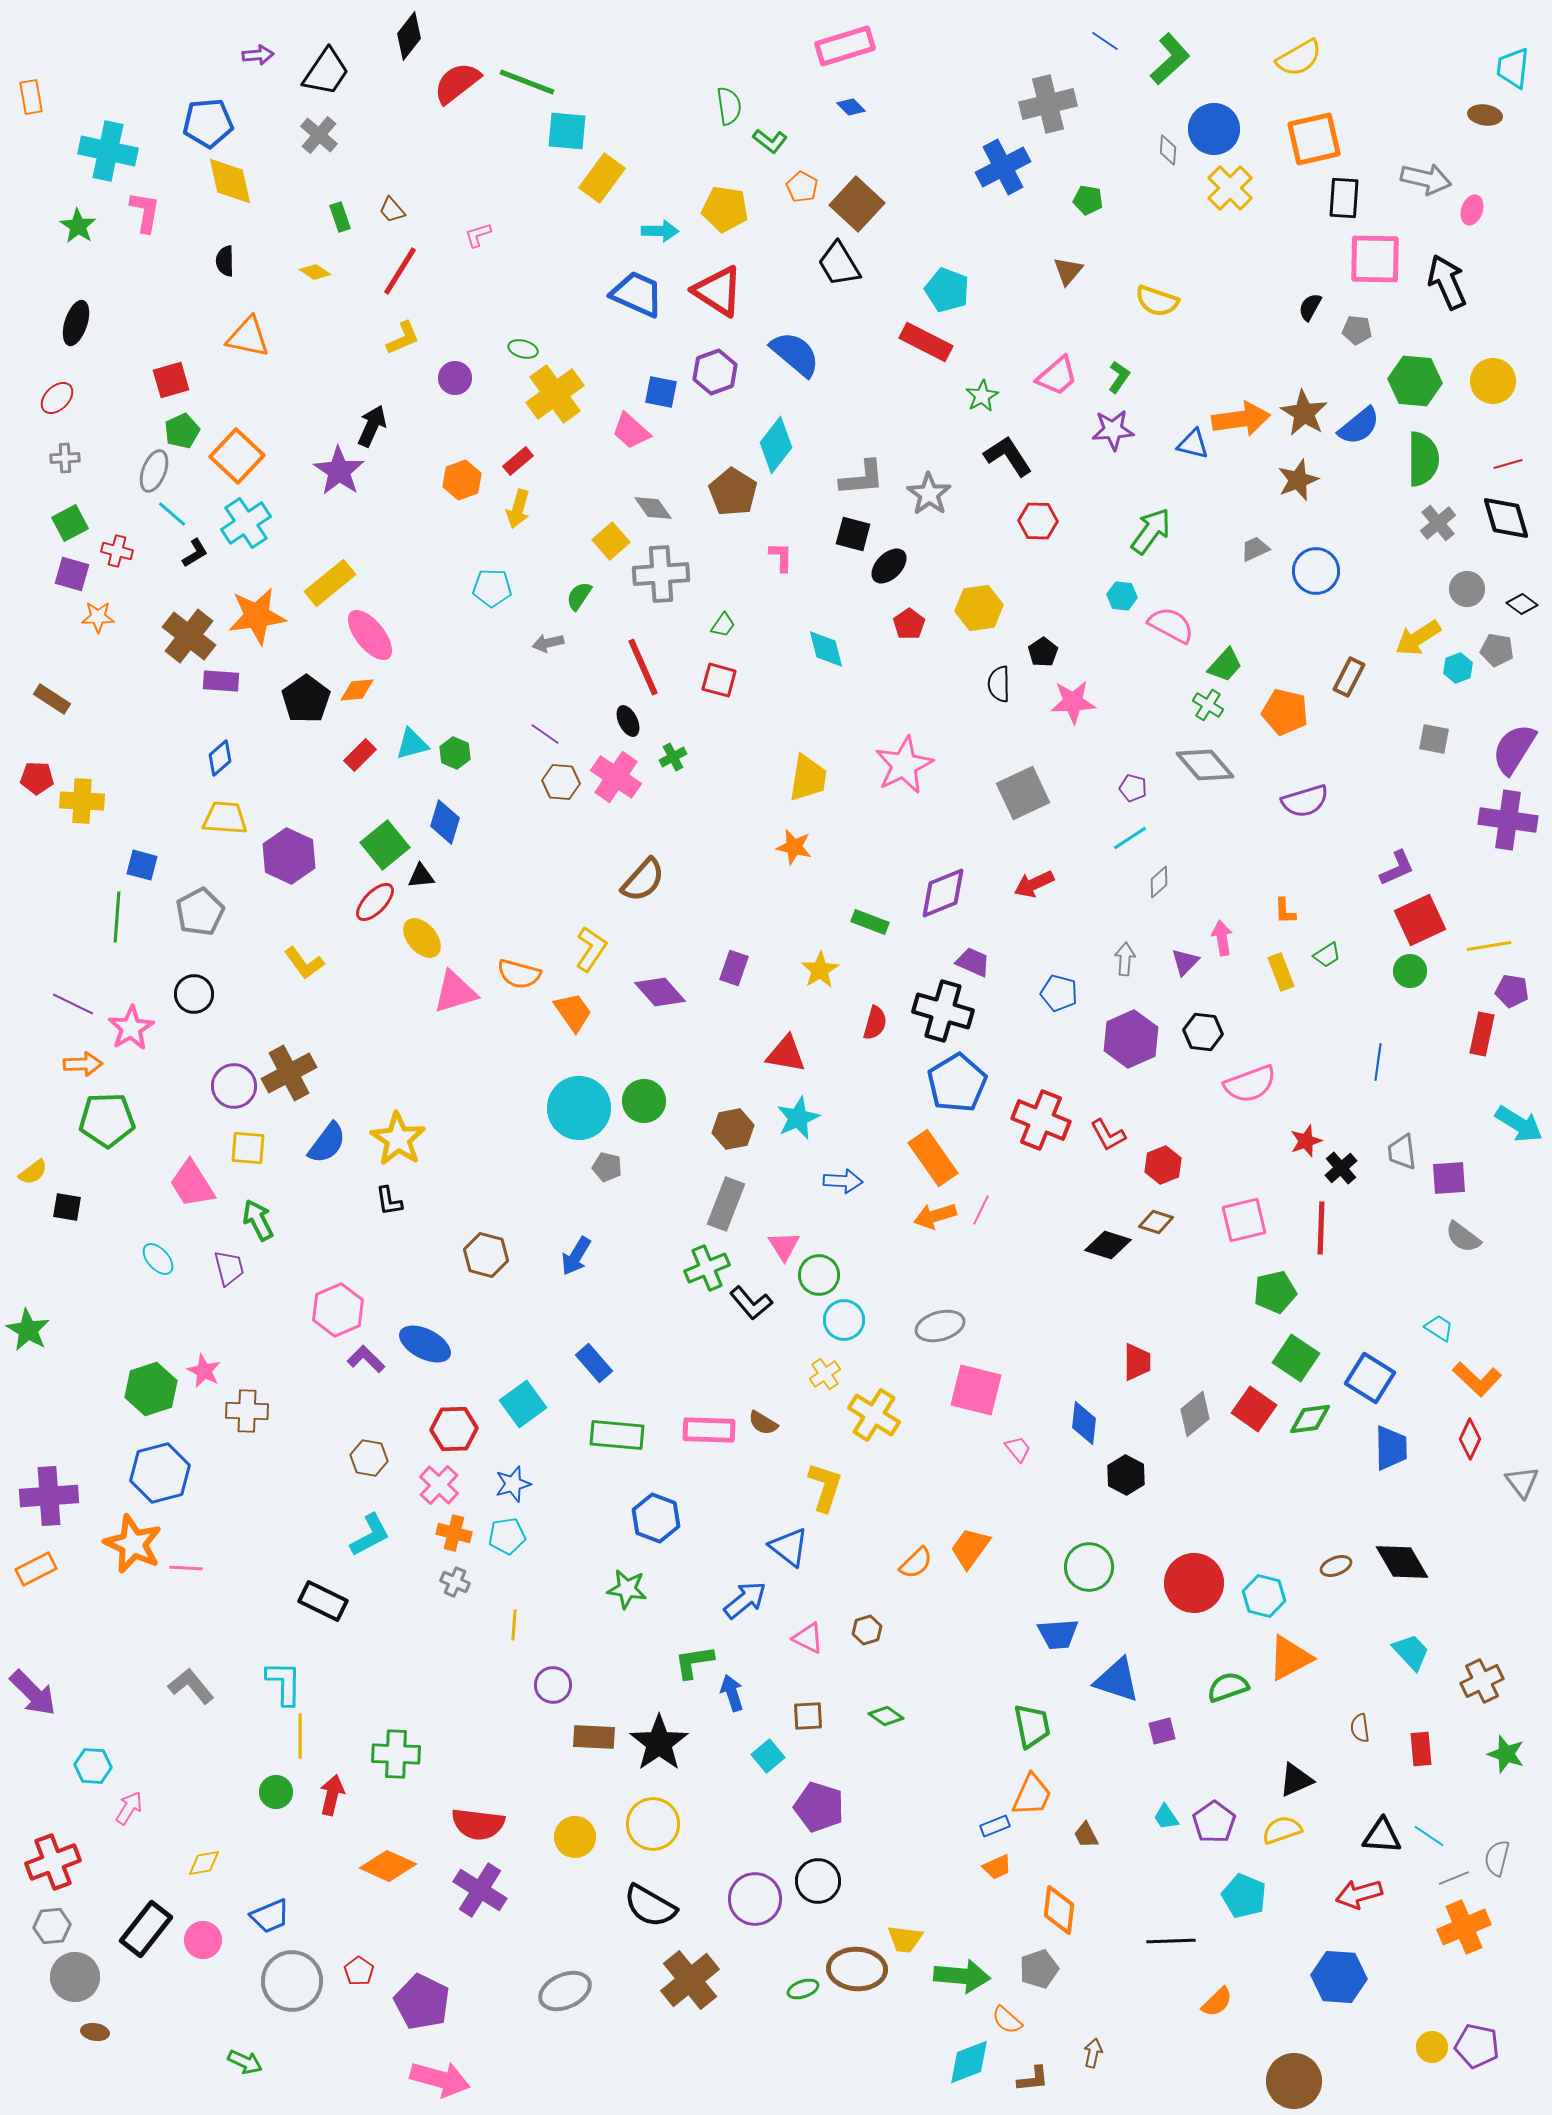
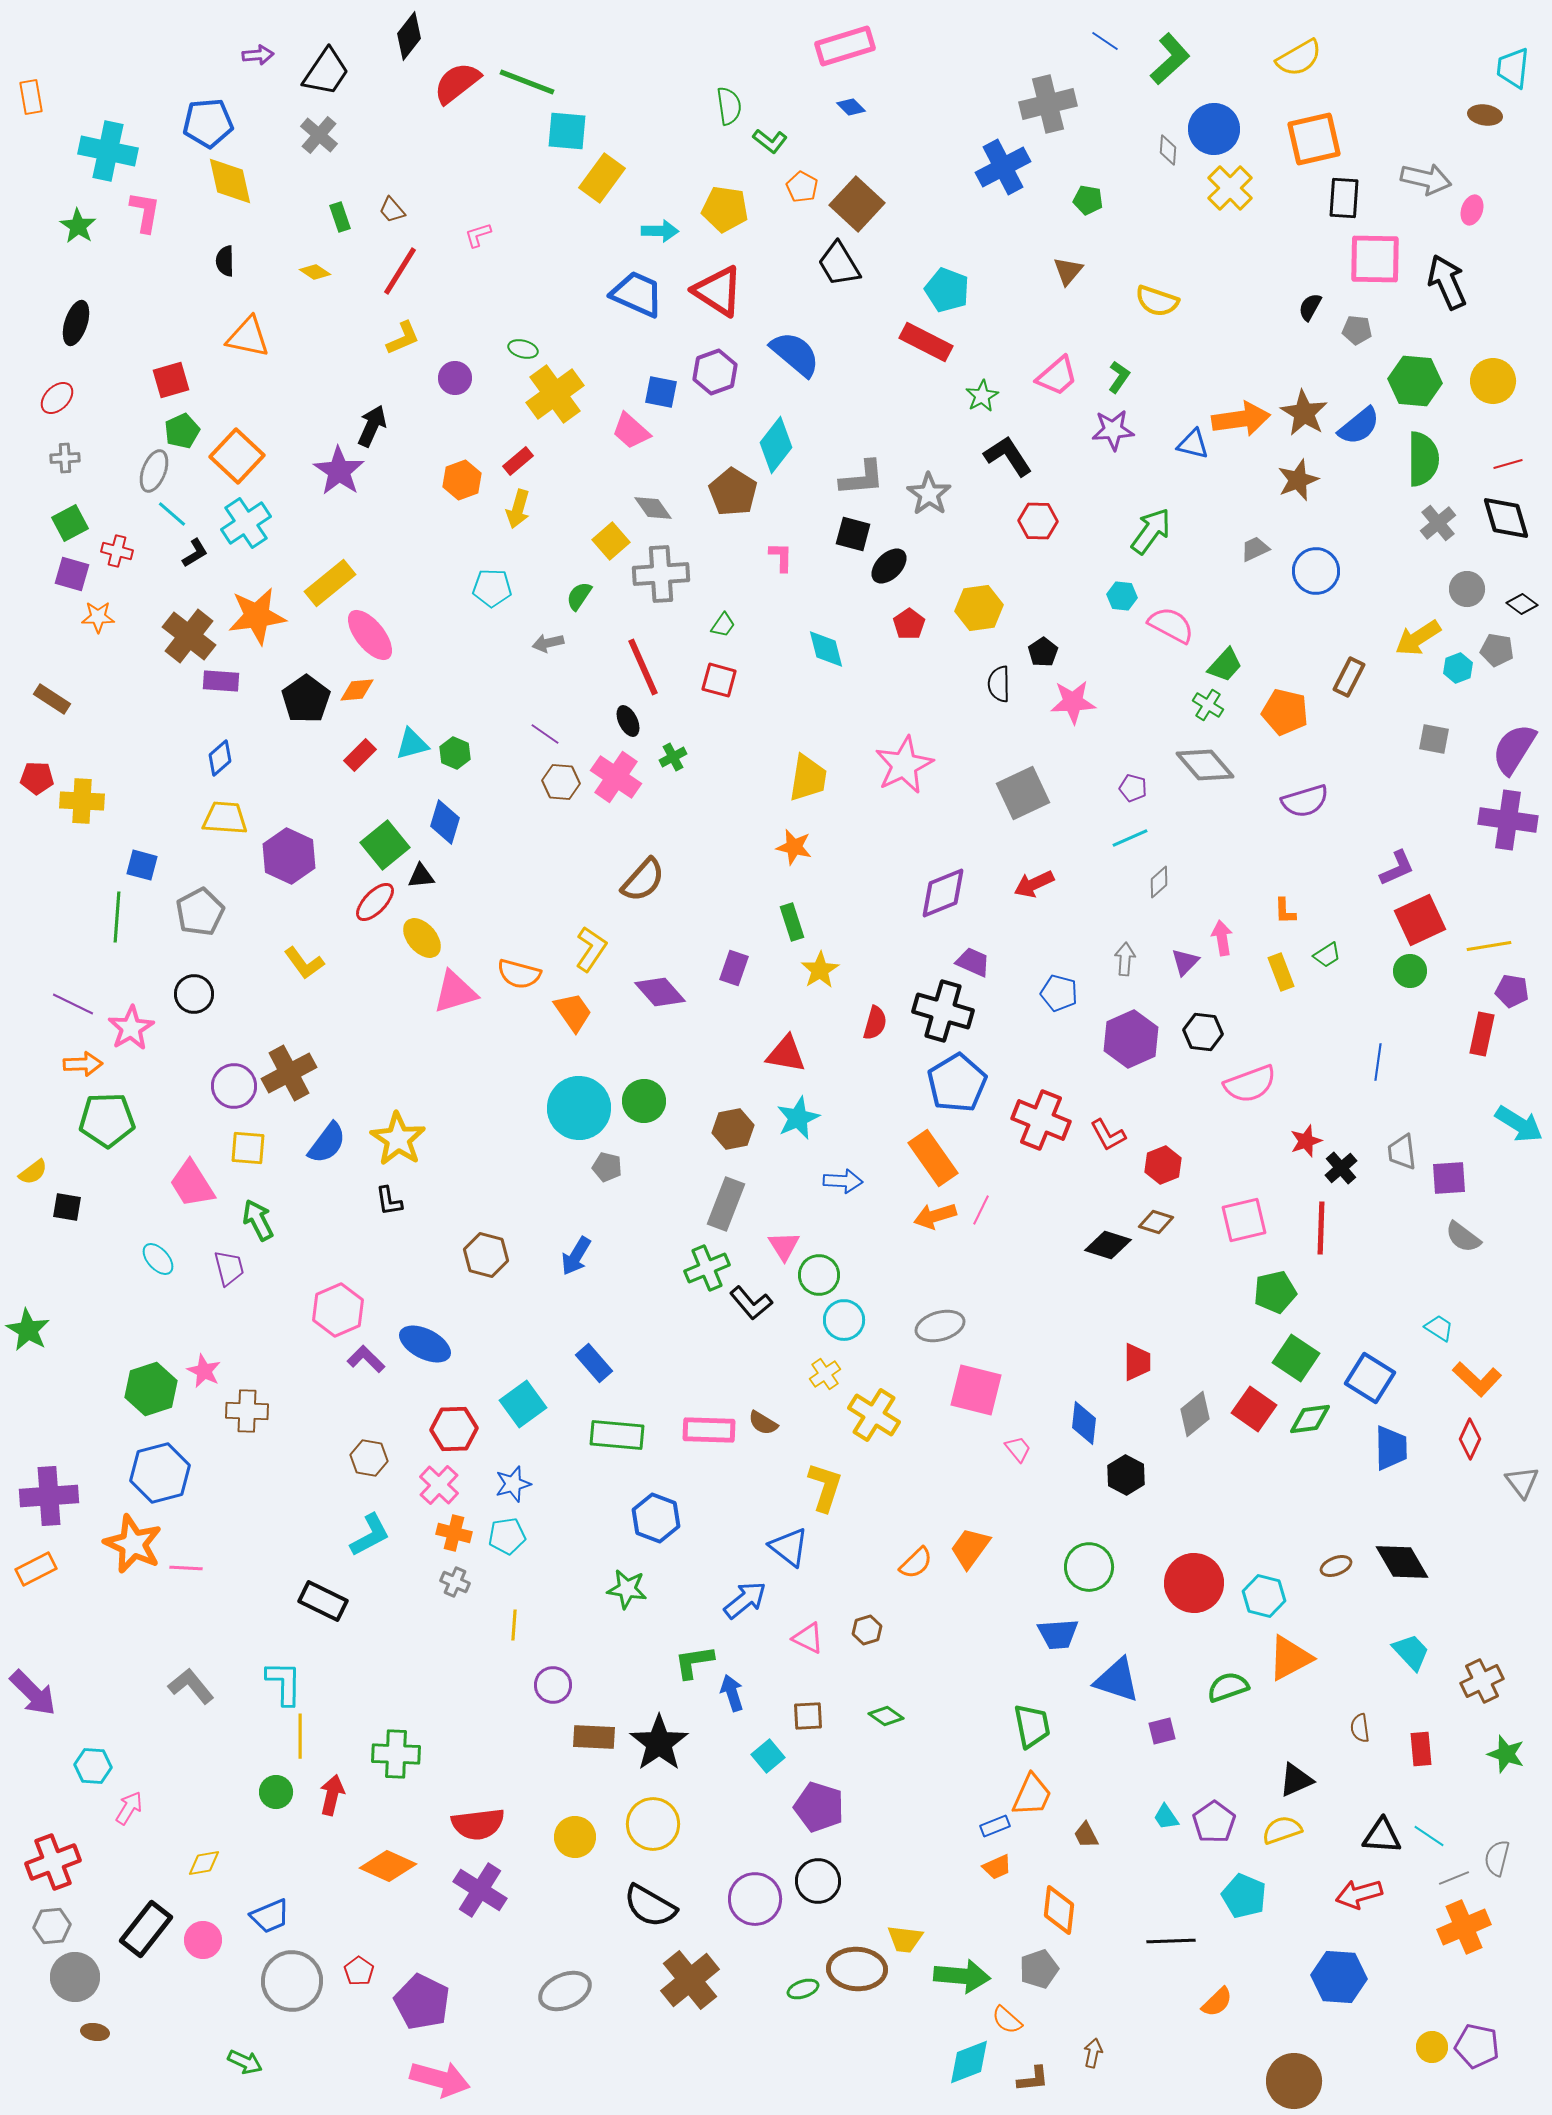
cyan line at (1130, 838): rotated 9 degrees clockwise
green rectangle at (870, 922): moved 78 px left; rotated 51 degrees clockwise
red semicircle at (478, 1824): rotated 14 degrees counterclockwise
